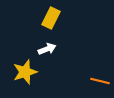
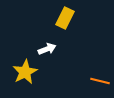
yellow rectangle: moved 14 px right
yellow star: rotated 10 degrees counterclockwise
